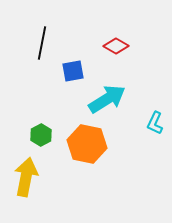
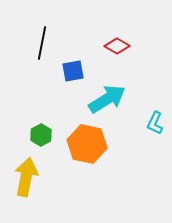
red diamond: moved 1 px right
